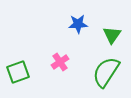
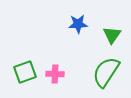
pink cross: moved 5 px left, 12 px down; rotated 36 degrees clockwise
green square: moved 7 px right
